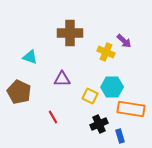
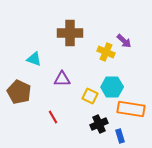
cyan triangle: moved 4 px right, 2 px down
